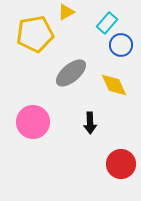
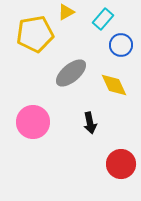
cyan rectangle: moved 4 px left, 4 px up
black arrow: rotated 10 degrees counterclockwise
